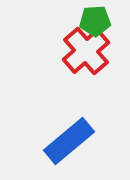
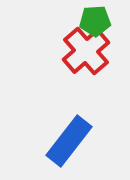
blue rectangle: rotated 12 degrees counterclockwise
